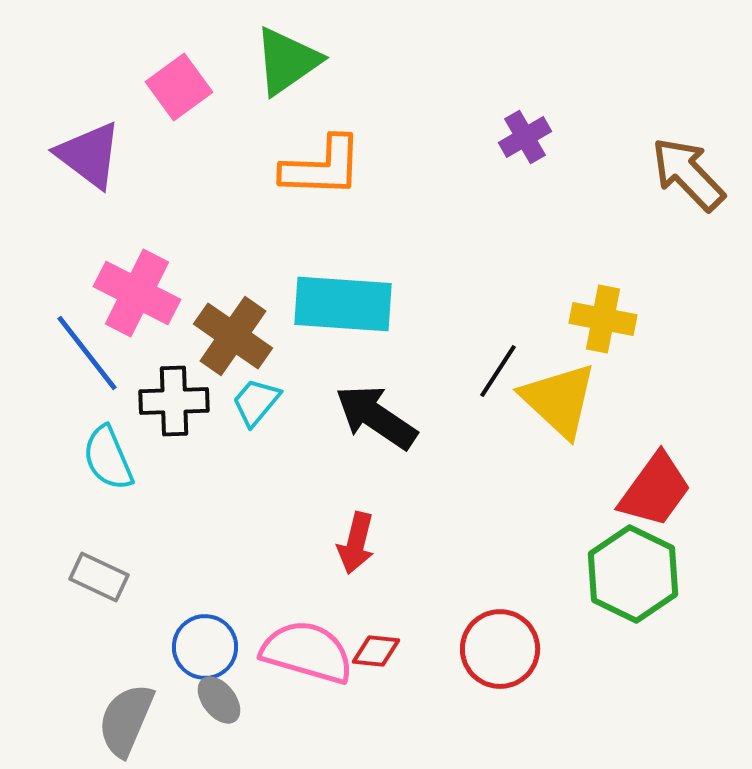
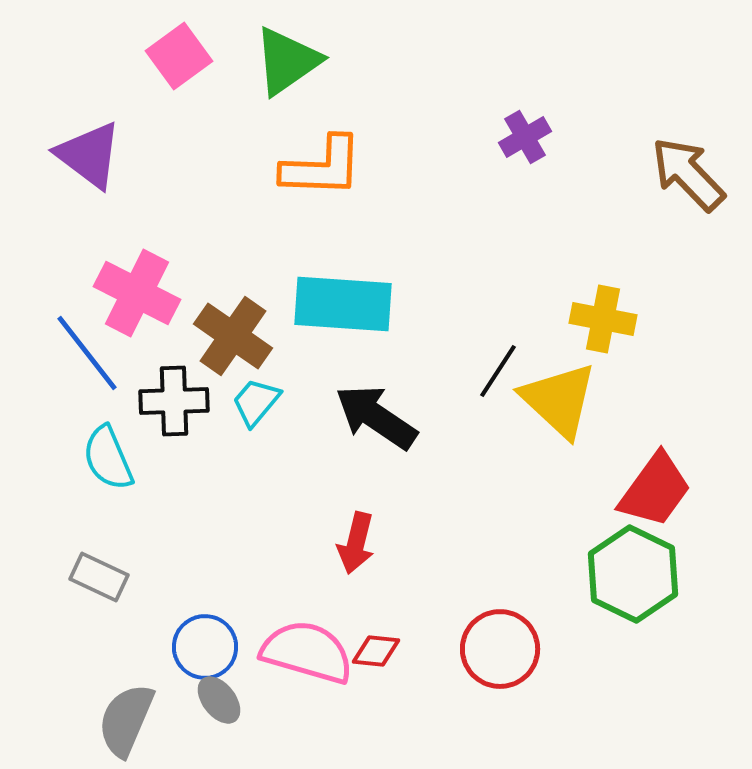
pink square: moved 31 px up
